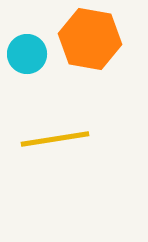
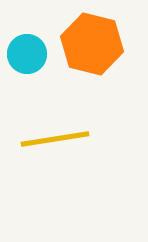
orange hexagon: moved 2 px right, 5 px down; rotated 4 degrees clockwise
